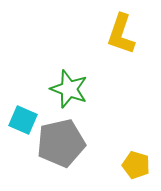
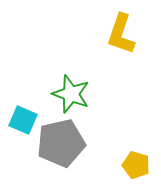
green star: moved 2 px right, 5 px down
